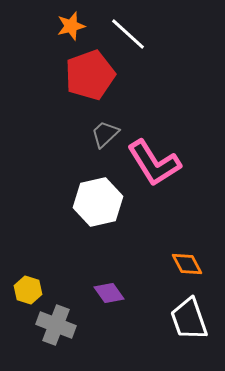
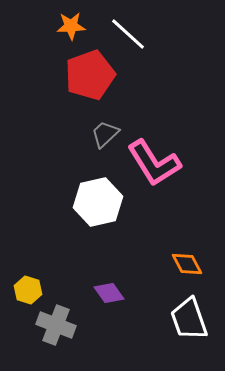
orange star: rotated 12 degrees clockwise
